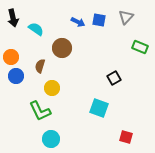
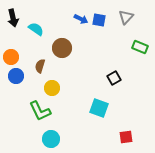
blue arrow: moved 3 px right, 3 px up
red square: rotated 24 degrees counterclockwise
